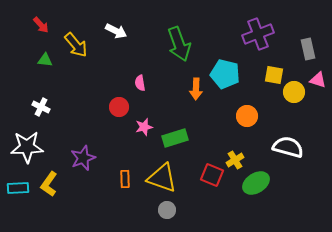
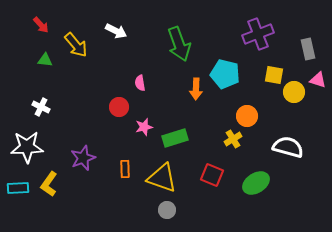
yellow cross: moved 2 px left, 21 px up
orange rectangle: moved 10 px up
